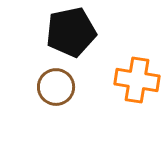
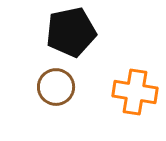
orange cross: moved 2 px left, 12 px down
